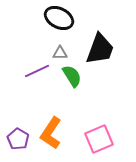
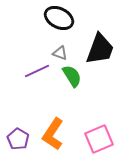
gray triangle: rotated 21 degrees clockwise
orange L-shape: moved 2 px right, 1 px down
